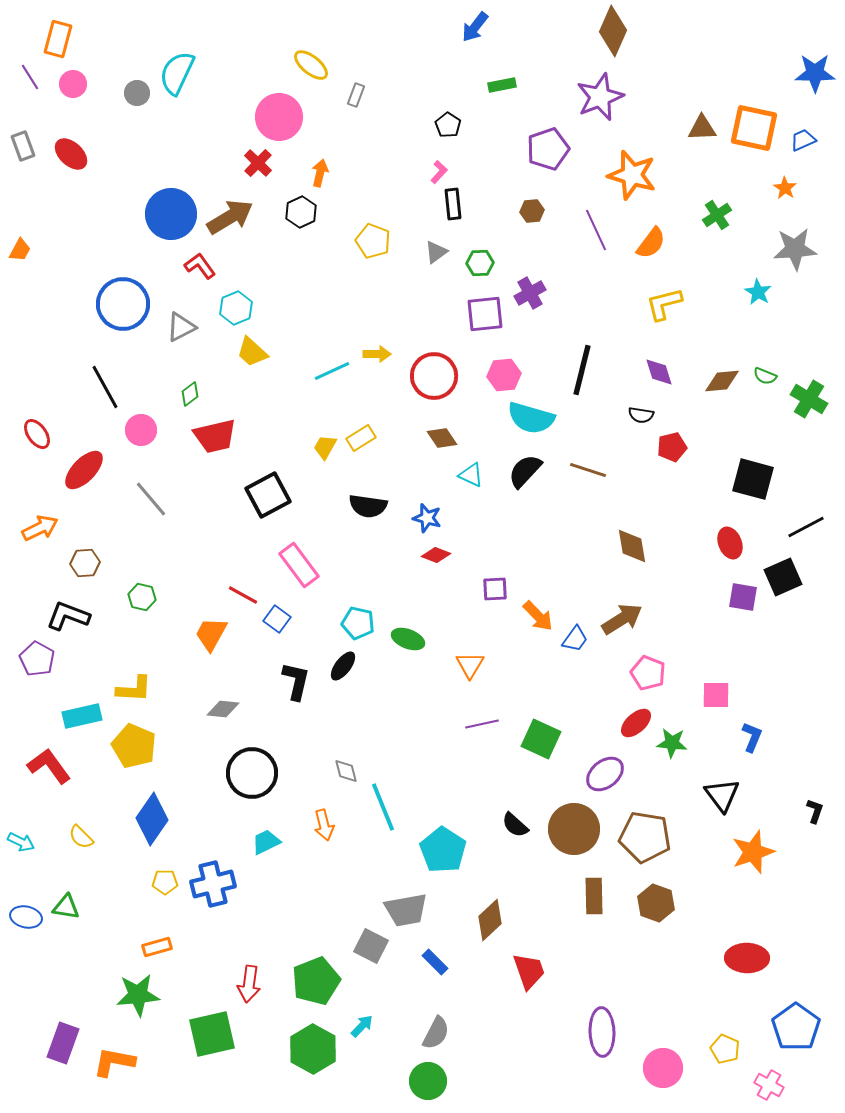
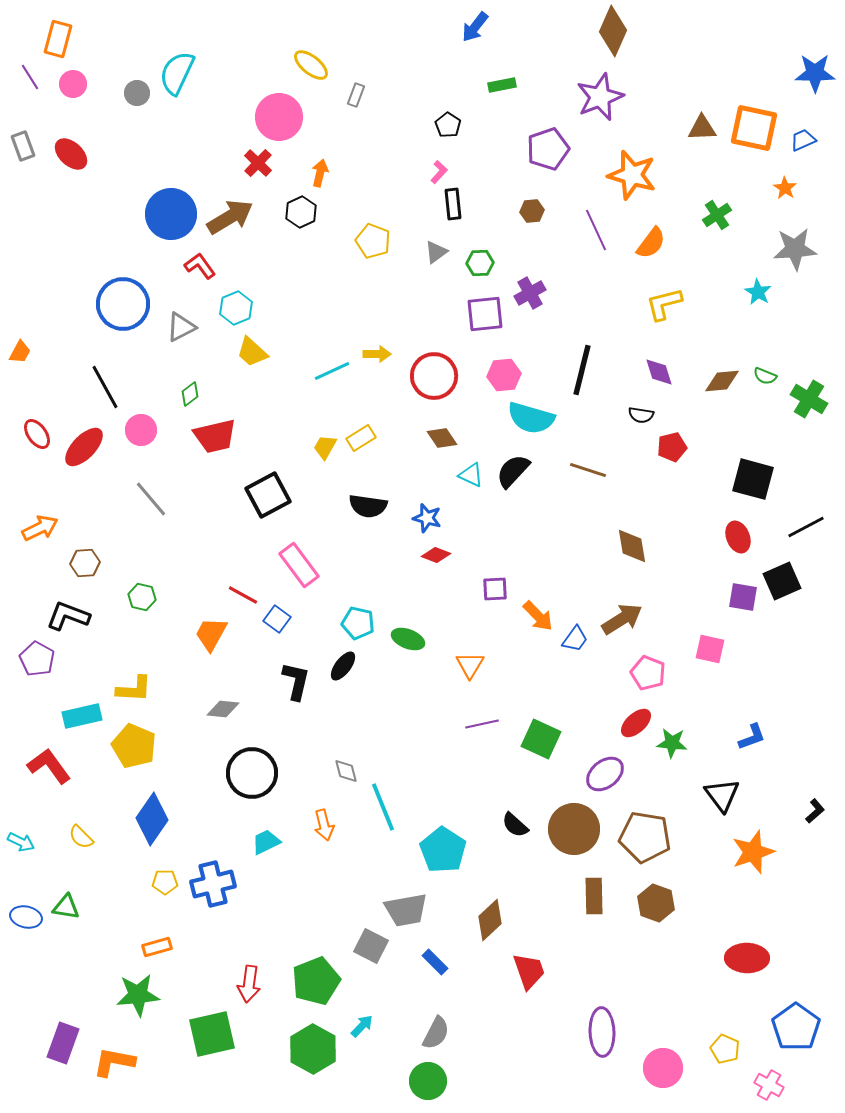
orange trapezoid at (20, 250): moved 102 px down
red ellipse at (84, 470): moved 23 px up
black semicircle at (525, 471): moved 12 px left
red ellipse at (730, 543): moved 8 px right, 6 px up
black square at (783, 577): moved 1 px left, 4 px down
pink square at (716, 695): moved 6 px left, 46 px up; rotated 12 degrees clockwise
blue L-shape at (752, 737): rotated 48 degrees clockwise
black L-shape at (815, 811): rotated 30 degrees clockwise
